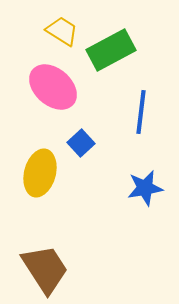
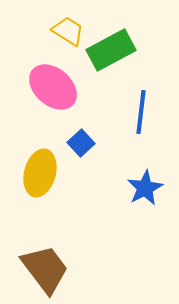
yellow trapezoid: moved 6 px right
blue star: rotated 18 degrees counterclockwise
brown trapezoid: rotated 4 degrees counterclockwise
